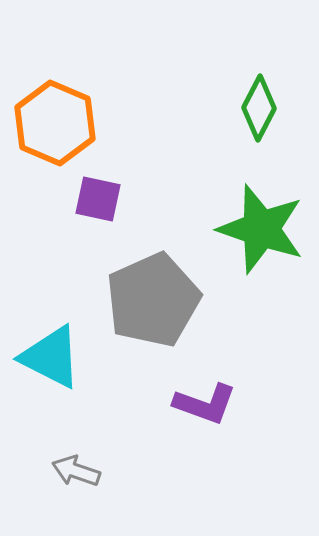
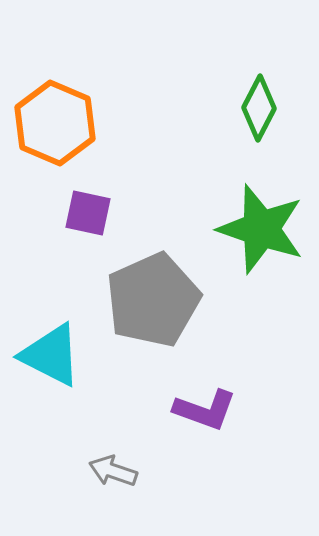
purple square: moved 10 px left, 14 px down
cyan triangle: moved 2 px up
purple L-shape: moved 6 px down
gray arrow: moved 37 px right
